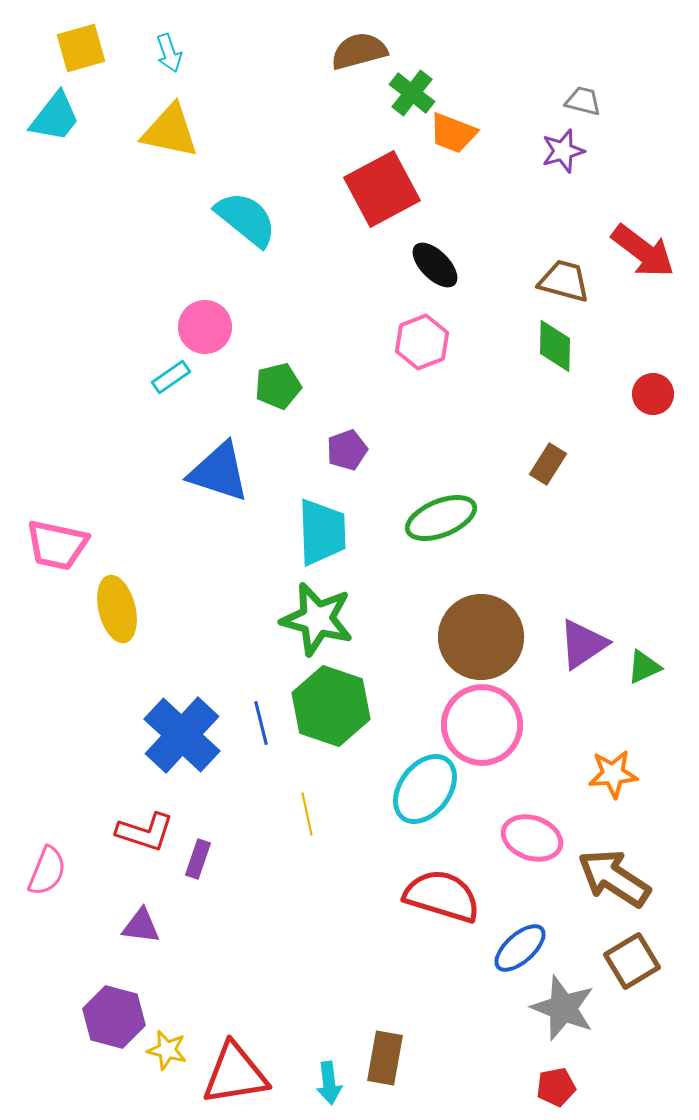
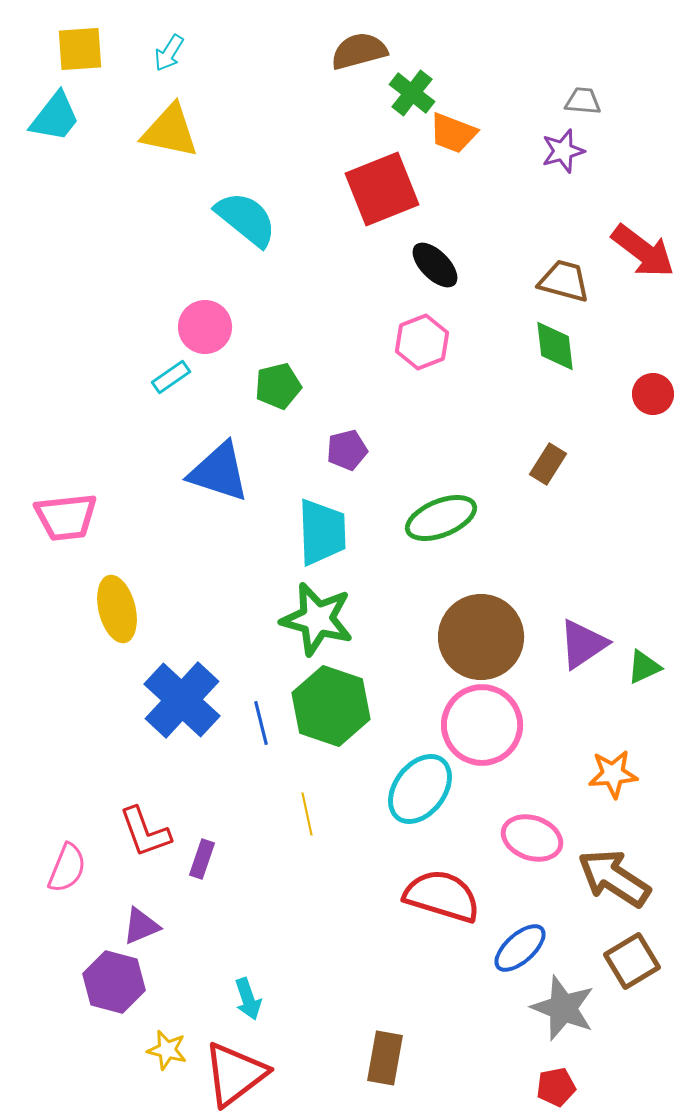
yellow square at (81, 48): moved 1 px left, 1 px down; rotated 12 degrees clockwise
cyan arrow at (169, 53): rotated 51 degrees clockwise
gray trapezoid at (583, 101): rotated 9 degrees counterclockwise
red square at (382, 189): rotated 6 degrees clockwise
green diamond at (555, 346): rotated 8 degrees counterclockwise
purple pentagon at (347, 450): rotated 6 degrees clockwise
pink trapezoid at (57, 545): moved 9 px right, 28 px up; rotated 18 degrees counterclockwise
blue cross at (182, 735): moved 35 px up
cyan ellipse at (425, 789): moved 5 px left
red L-shape at (145, 832): rotated 52 degrees clockwise
purple rectangle at (198, 859): moved 4 px right
pink semicircle at (47, 871): moved 20 px right, 3 px up
purple triangle at (141, 926): rotated 30 degrees counterclockwise
purple hexagon at (114, 1017): moved 35 px up
red triangle at (235, 1074): rotated 28 degrees counterclockwise
cyan arrow at (329, 1083): moved 81 px left, 84 px up; rotated 12 degrees counterclockwise
